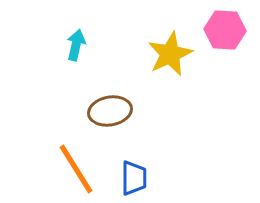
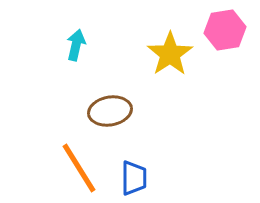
pink hexagon: rotated 12 degrees counterclockwise
yellow star: rotated 9 degrees counterclockwise
orange line: moved 3 px right, 1 px up
